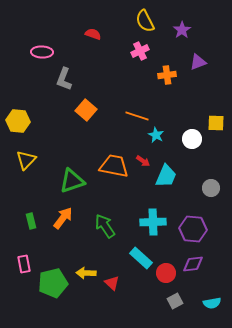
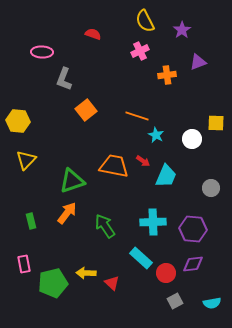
orange square: rotated 10 degrees clockwise
orange arrow: moved 4 px right, 5 px up
